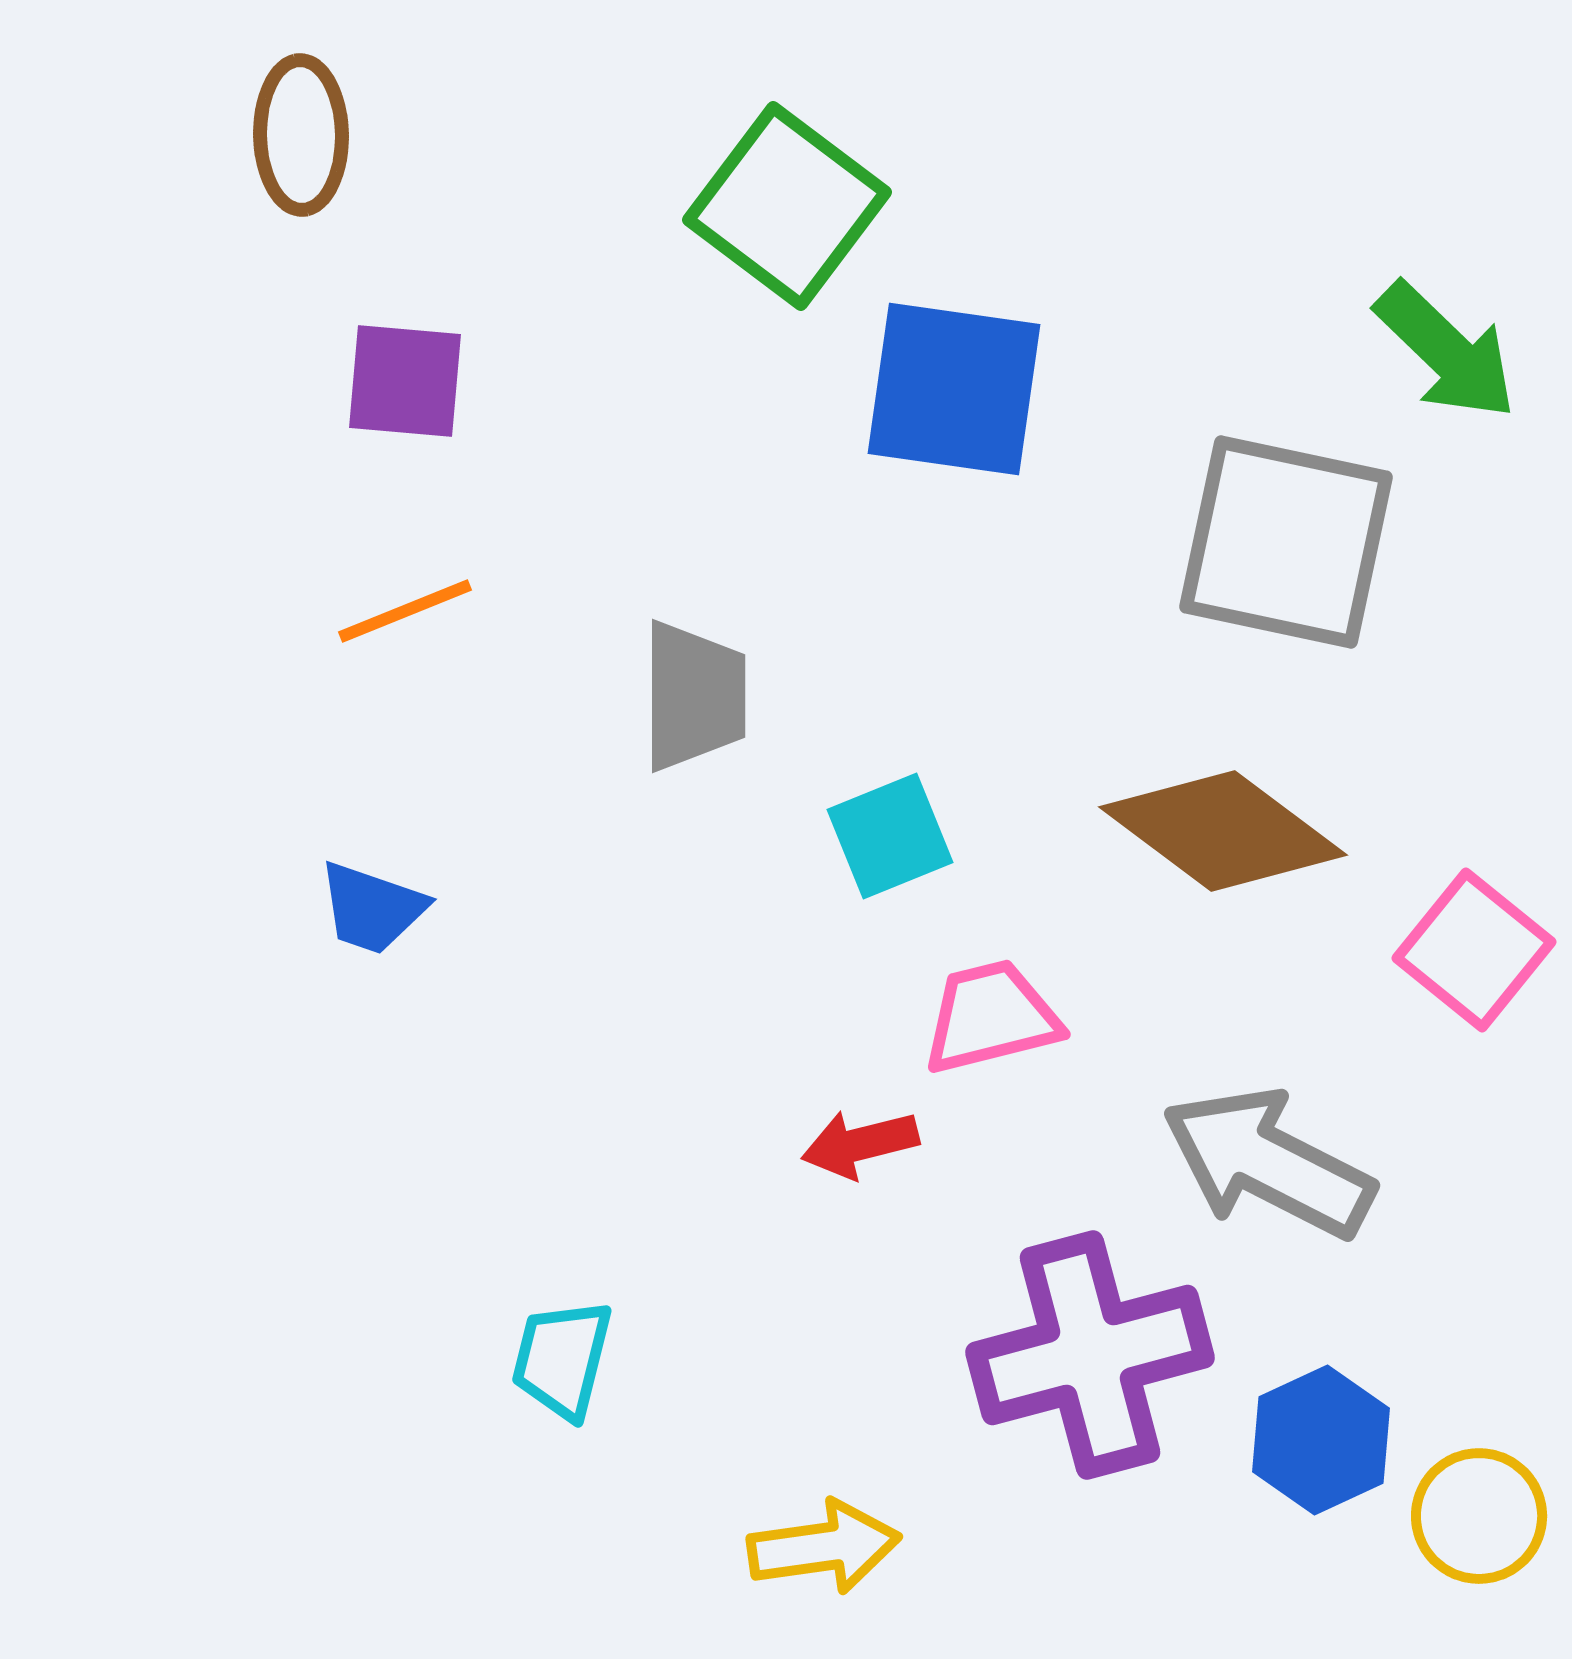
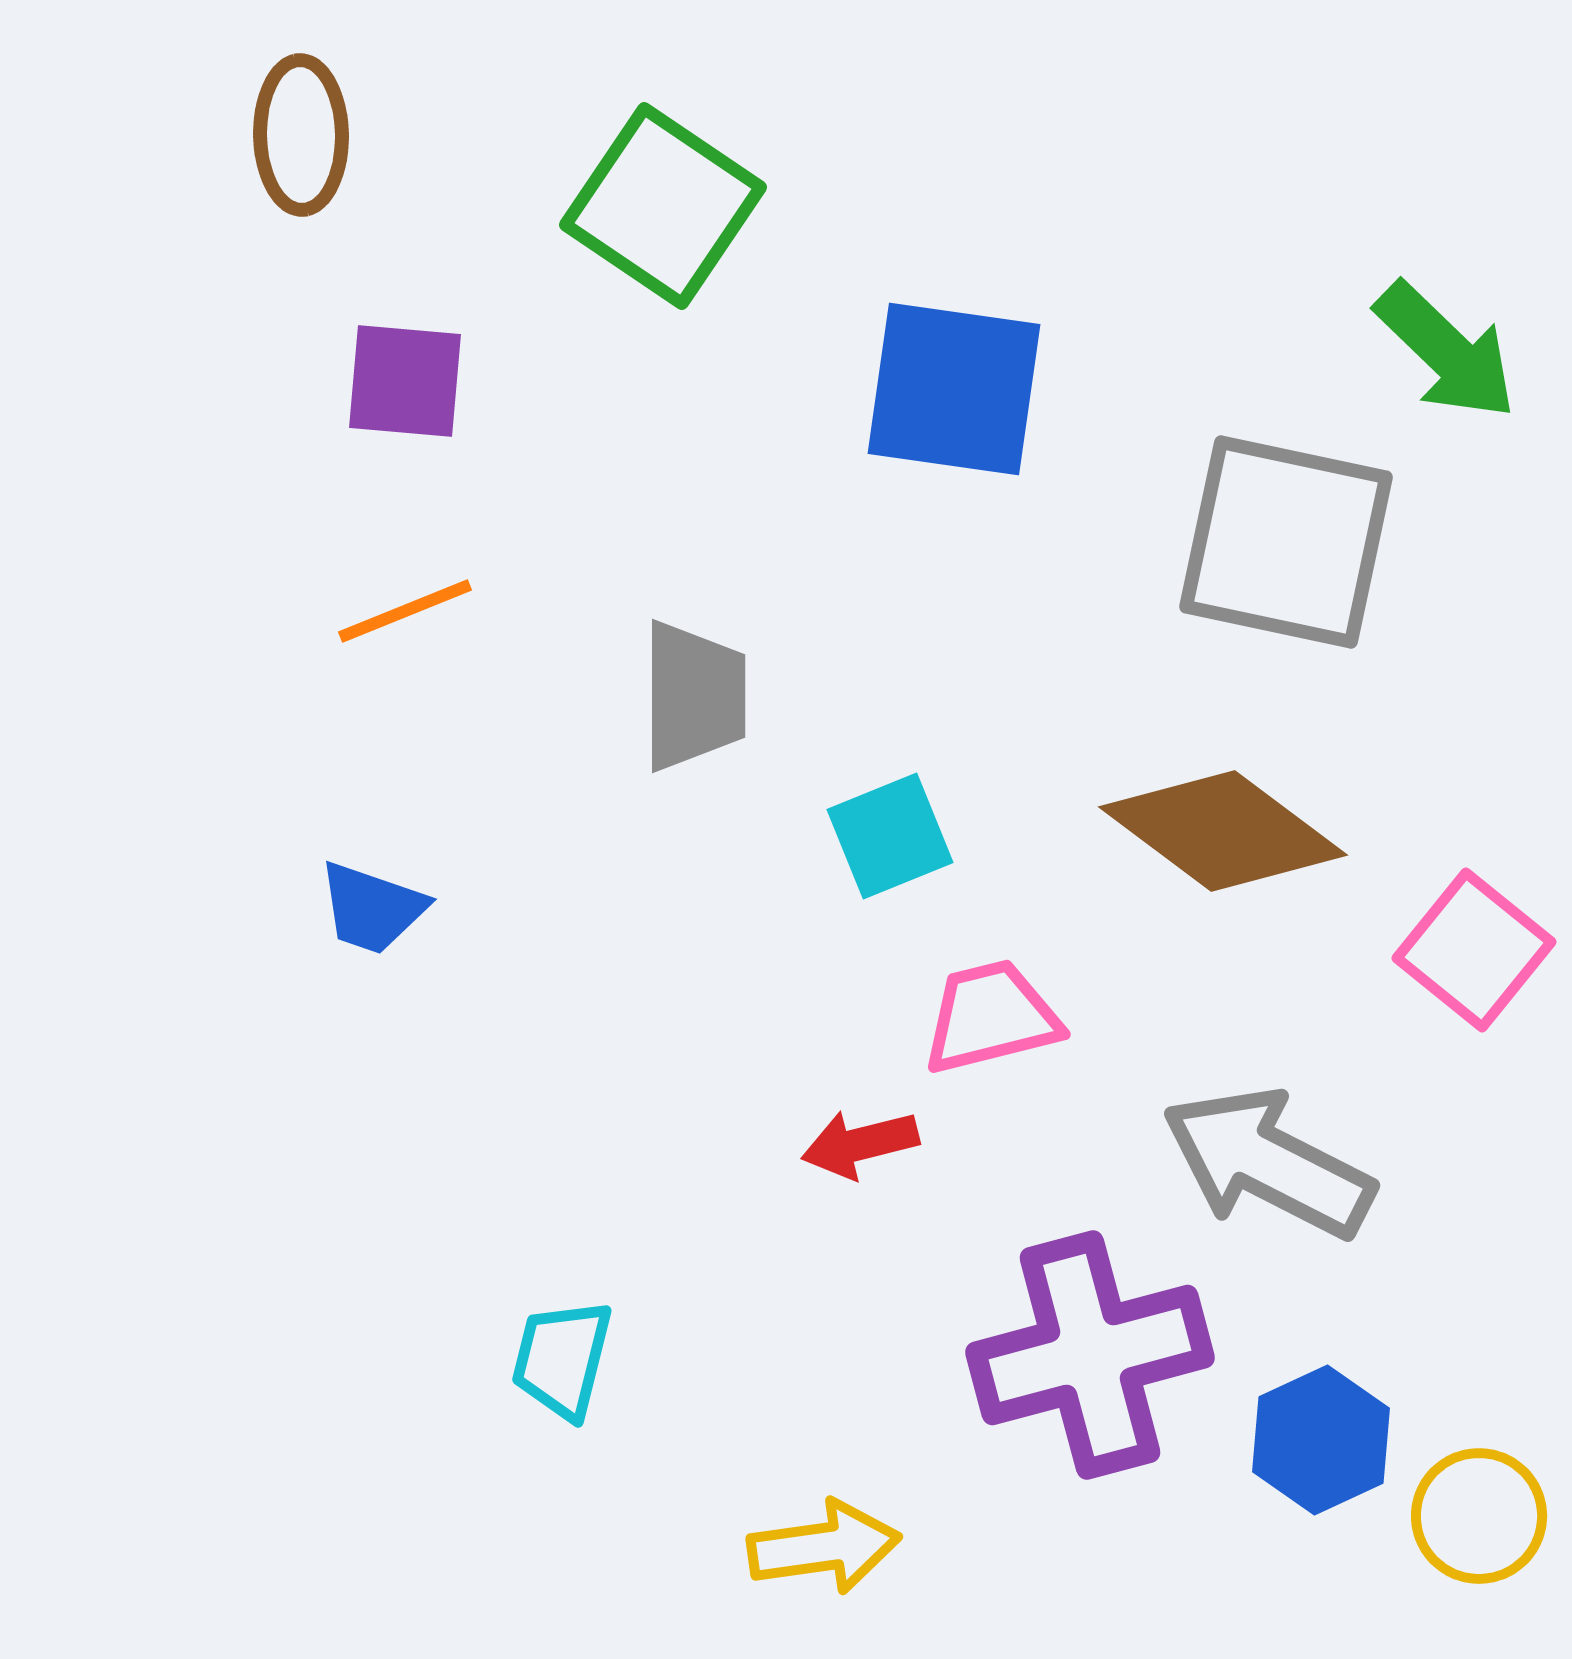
green square: moved 124 px left; rotated 3 degrees counterclockwise
